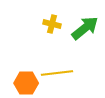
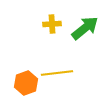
yellow cross: rotated 18 degrees counterclockwise
orange hexagon: rotated 20 degrees counterclockwise
